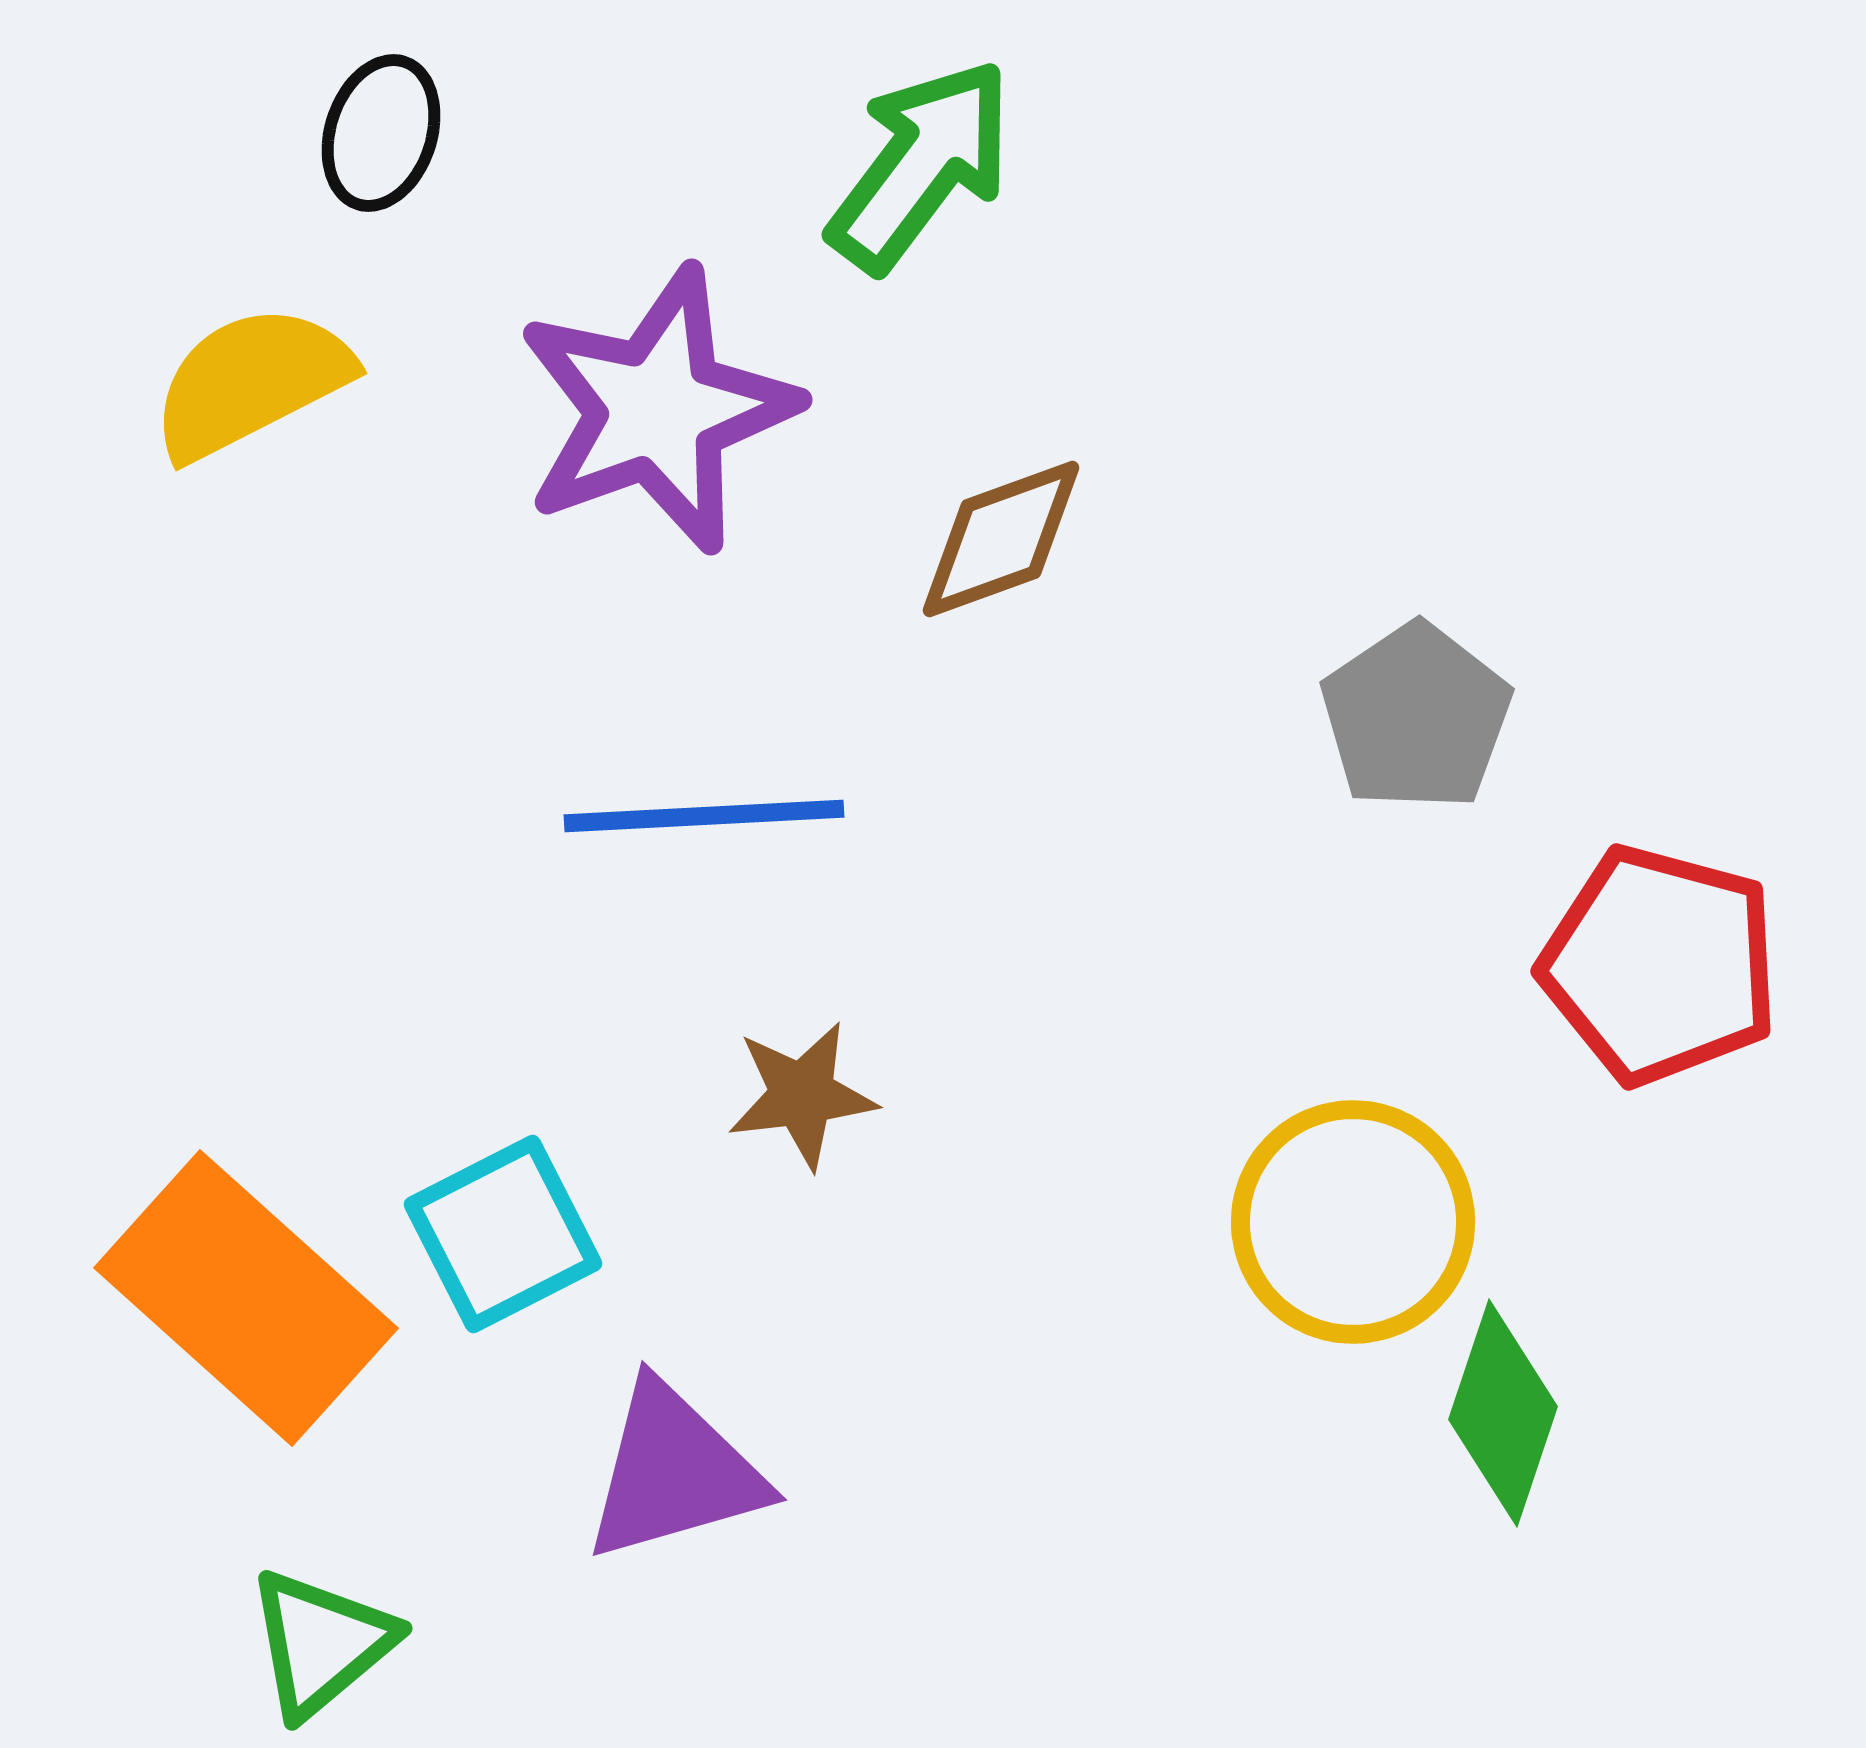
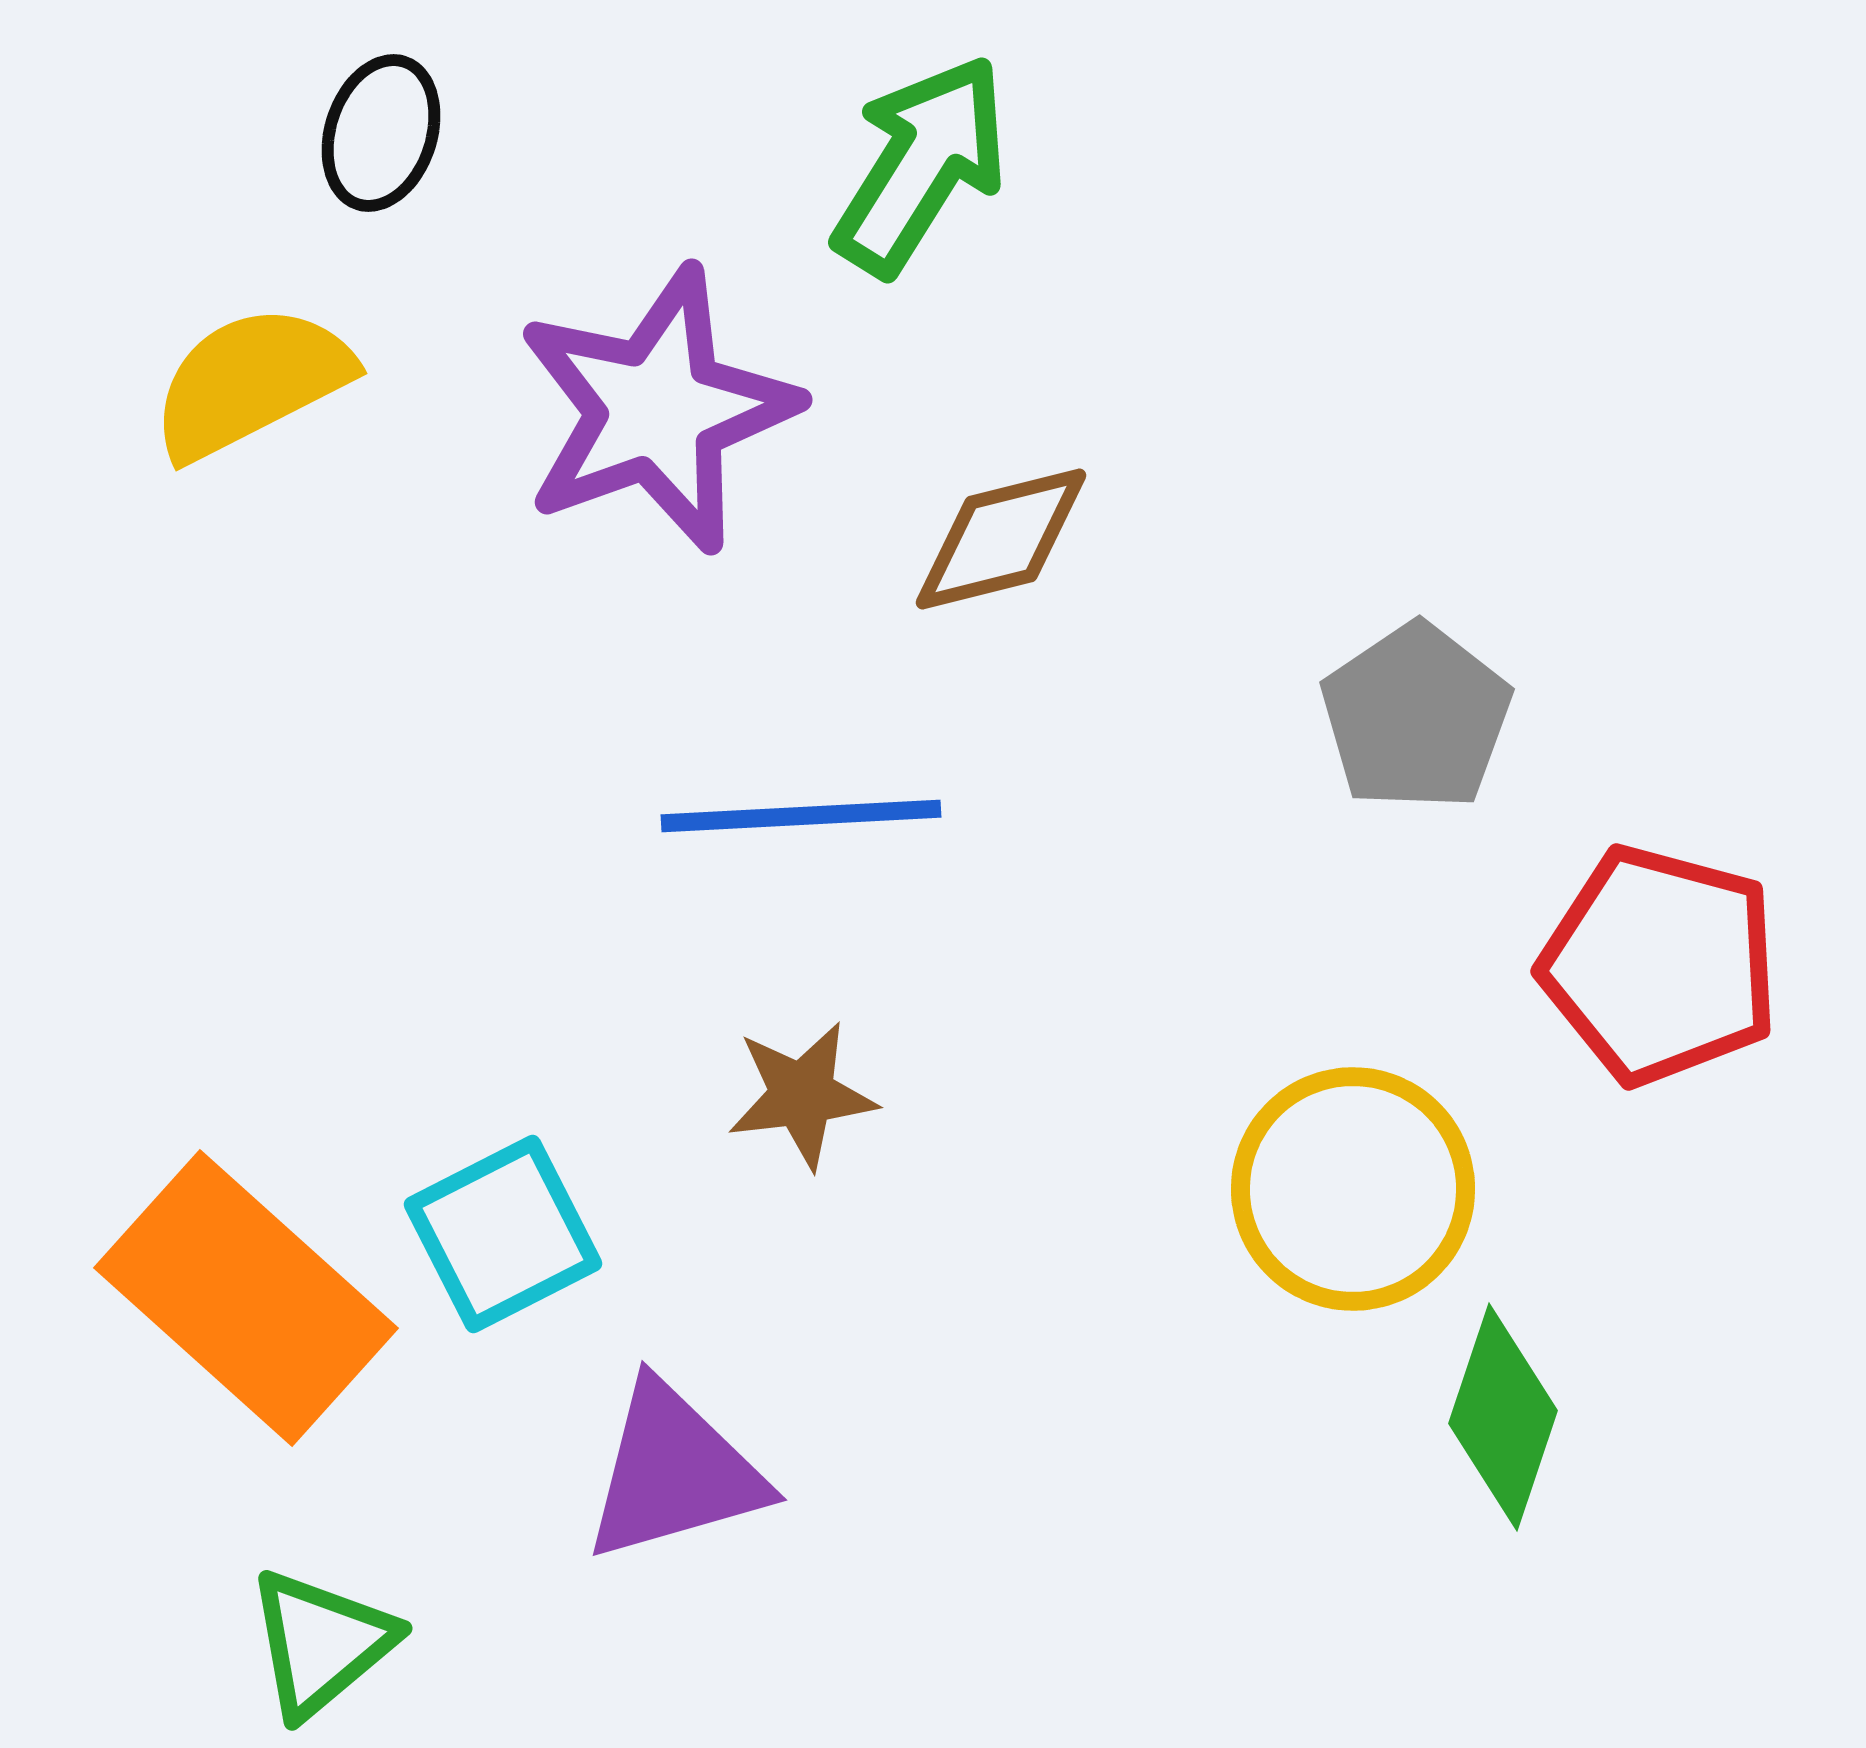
green arrow: rotated 5 degrees counterclockwise
brown diamond: rotated 6 degrees clockwise
blue line: moved 97 px right
yellow circle: moved 33 px up
green diamond: moved 4 px down
